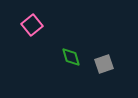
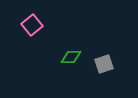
green diamond: rotated 75 degrees counterclockwise
